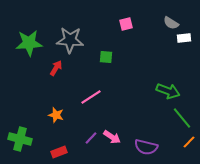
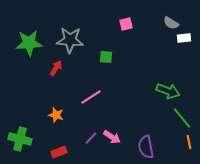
orange line: rotated 56 degrees counterclockwise
purple semicircle: rotated 65 degrees clockwise
